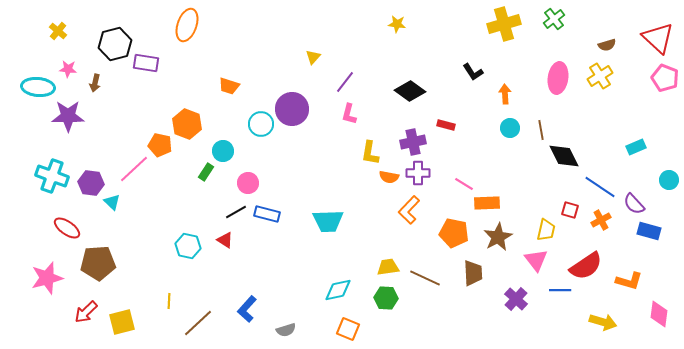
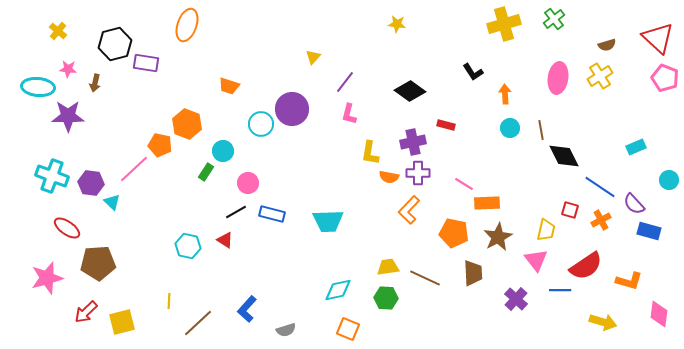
blue rectangle at (267, 214): moved 5 px right
